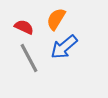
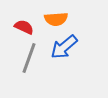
orange semicircle: rotated 125 degrees counterclockwise
gray line: rotated 48 degrees clockwise
